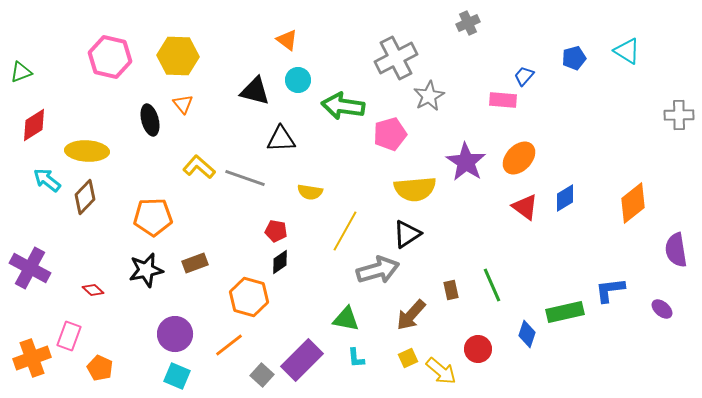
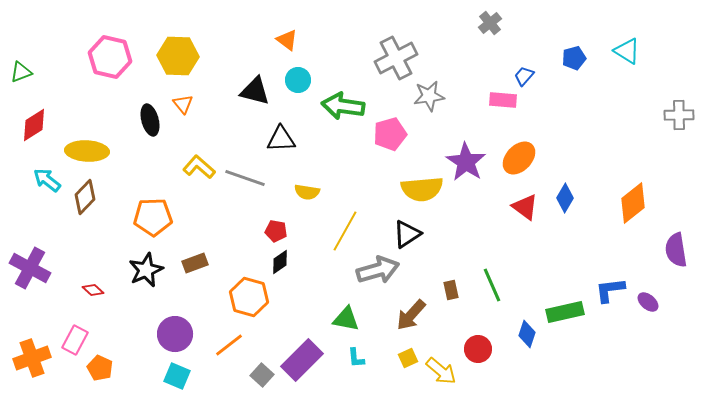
gray cross at (468, 23): moved 22 px right; rotated 15 degrees counterclockwise
gray star at (429, 96): rotated 20 degrees clockwise
yellow semicircle at (415, 189): moved 7 px right
yellow semicircle at (310, 192): moved 3 px left
blue diamond at (565, 198): rotated 28 degrees counterclockwise
black star at (146, 270): rotated 12 degrees counterclockwise
purple ellipse at (662, 309): moved 14 px left, 7 px up
pink rectangle at (69, 336): moved 6 px right, 4 px down; rotated 8 degrees clockwise
